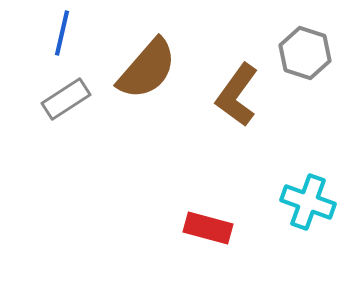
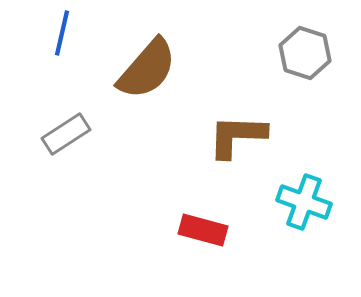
brown L-shape: moved 41 px down; rotated 56 degrees clockwise
gray rectangle: moved 35 px down
cyan cross: moved 4 px left
red rectangle: moved 5 px left, 2 px down
